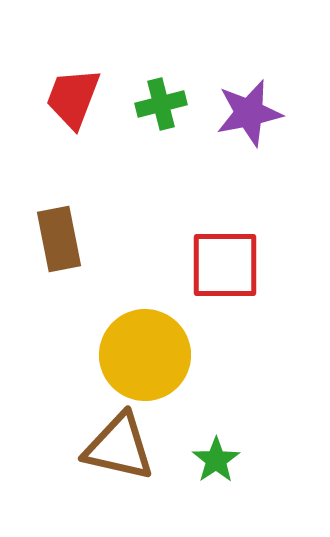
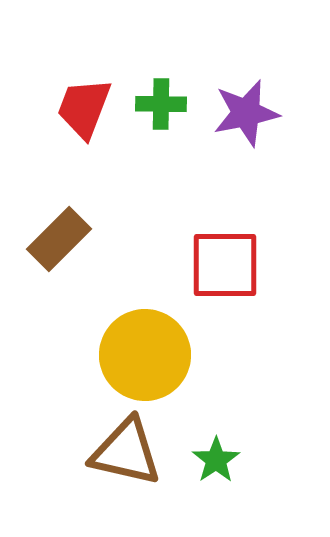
red trapezoid: moved 11 px right, 10 px down
green cross: rotated 15 degrees clockwise
purple star: moved 3 px left
brown rectangle: rotated 56 degrees clockwise
brown triangle: moved 7 px right, 5 px down
